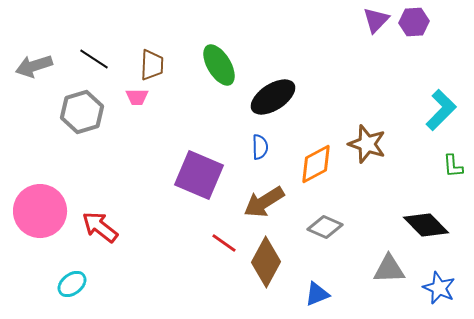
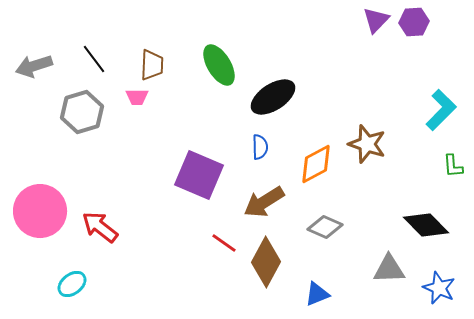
black line: rotated 20 degrees clockwise
